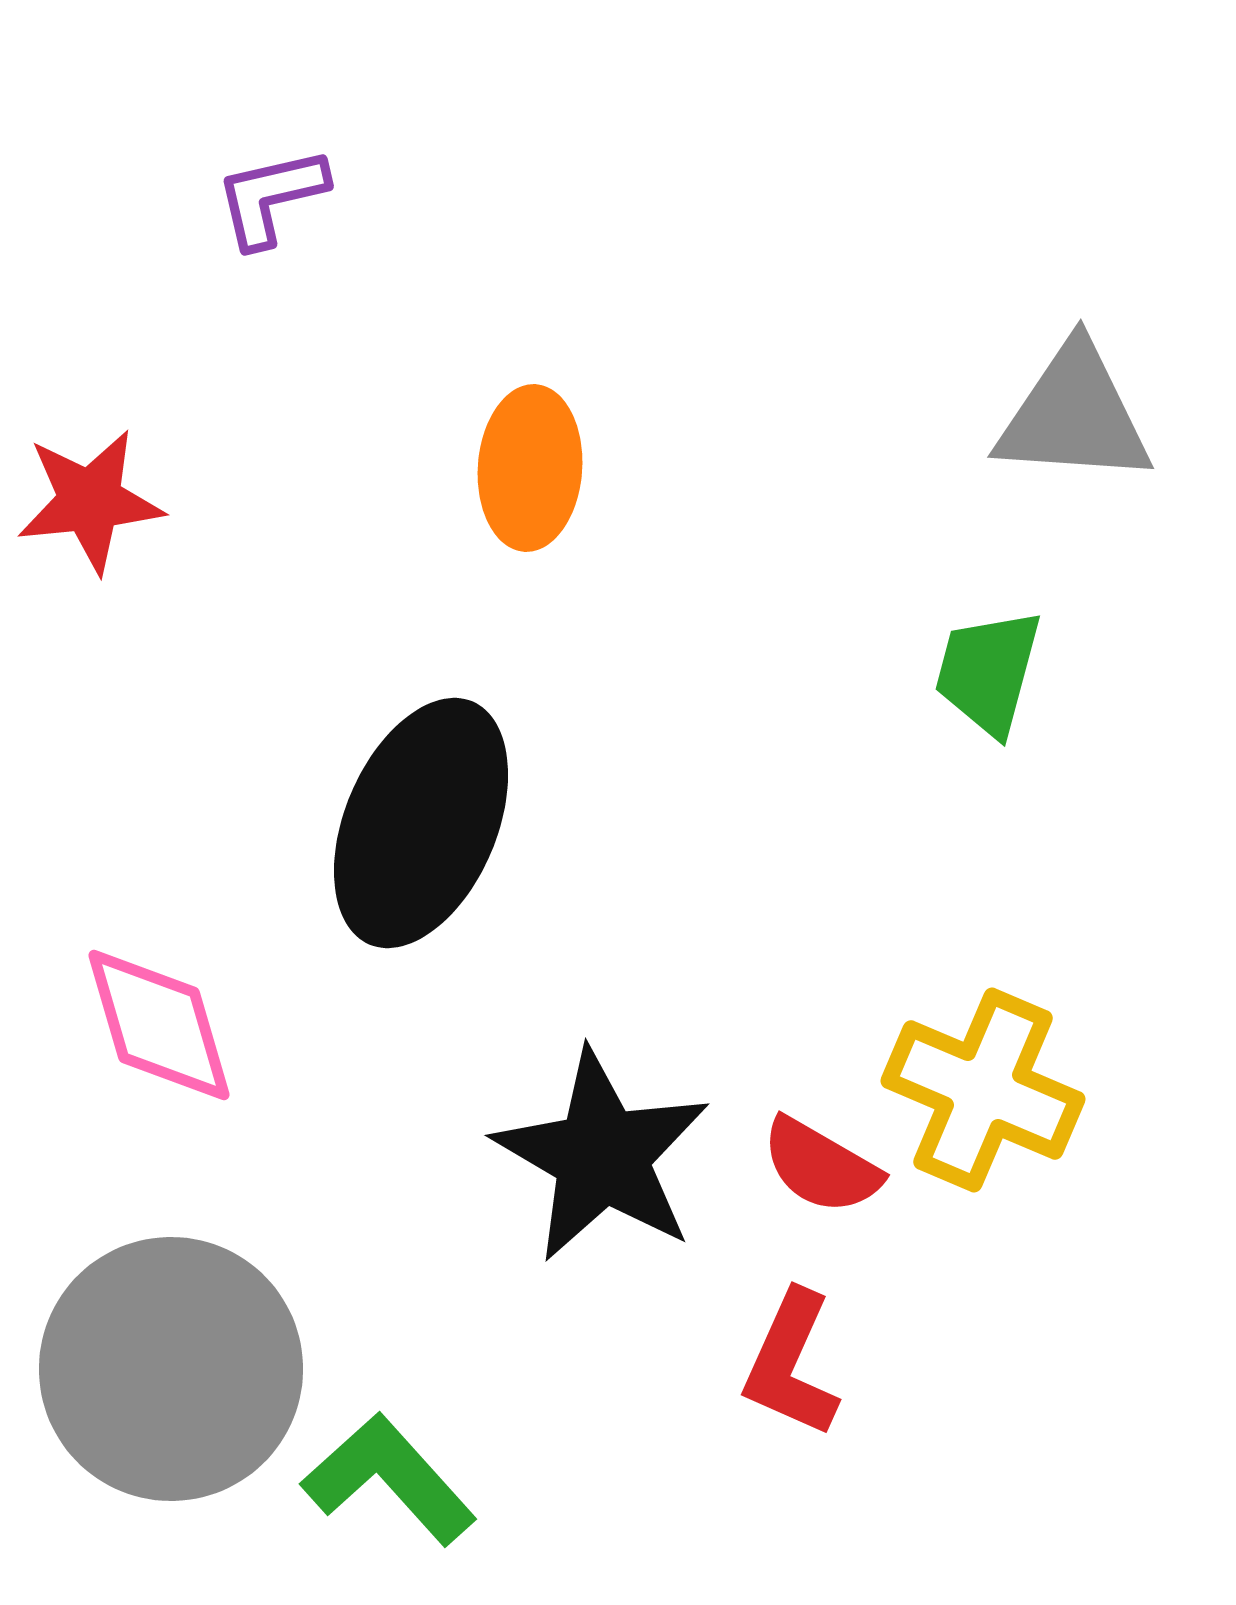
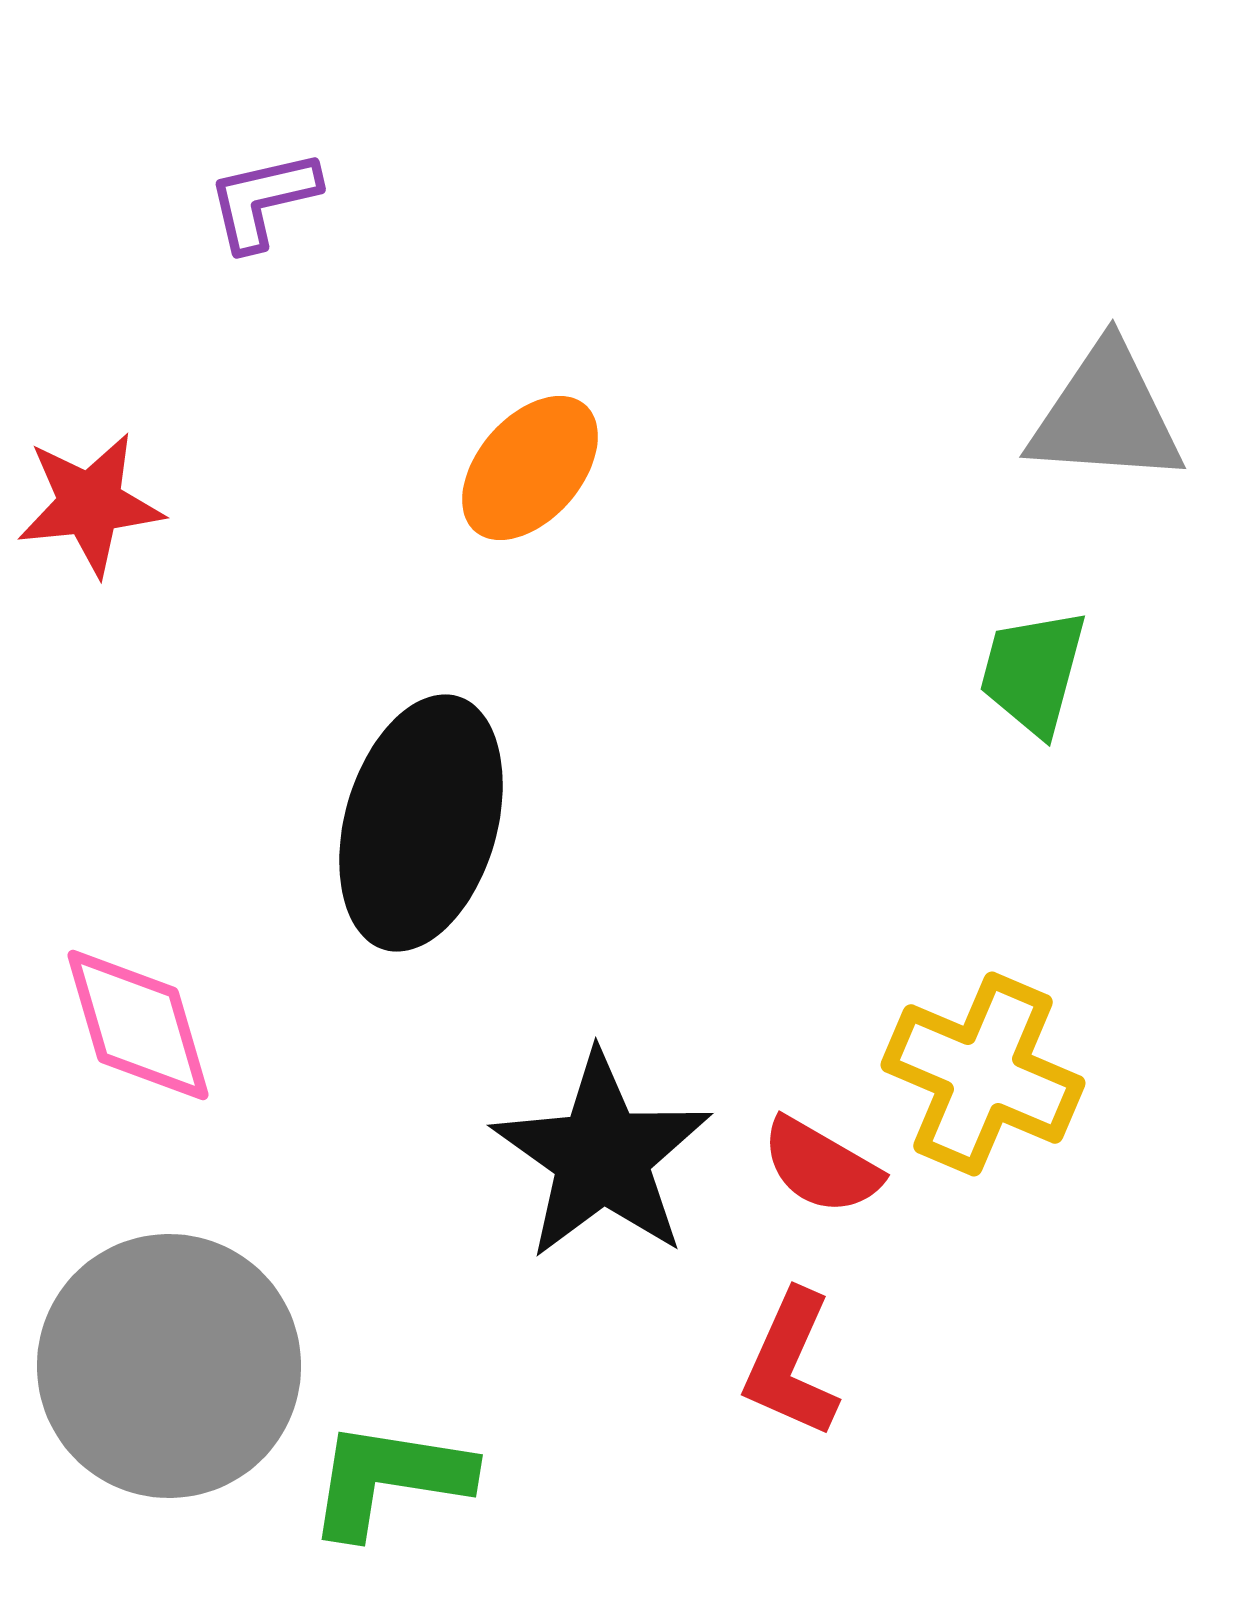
purple L-shape: moved 8 px left, 3 px down
gray triangle: moved 32 px right
orange ellipse: rotated 37 degrees clockwise
red star: moved 3 px down
green trapezoid: moved 45 px right
black ellipse: rotated 7 degrees counterclockwise
pink diamond: moved 21 px left
yellow cross: moved 16 px up
black star: rotated 5 degrees clockwise
gray circle: moved 2 px left, 3 px up
green L-shape: rotated 39 degrees counterclockwise
